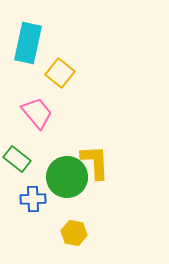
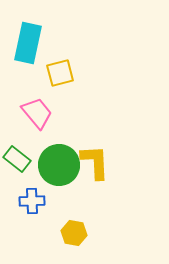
yellow square: rotated 36 degrees clockwise
green circle: moved 8 px left, 12 px up
blue cross: moved 1 px left, 2 px down
